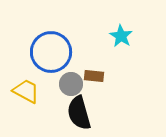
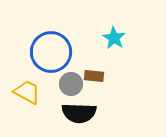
cyan star: moved 7 px left, 2 px down
yellow trapezoid: moved 1 px right, 1 px down
black semicircle: rotated 72 degrees counterclockwise
